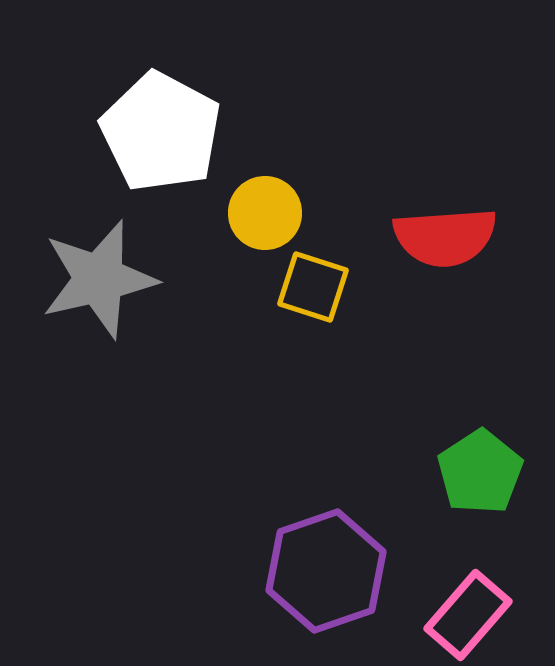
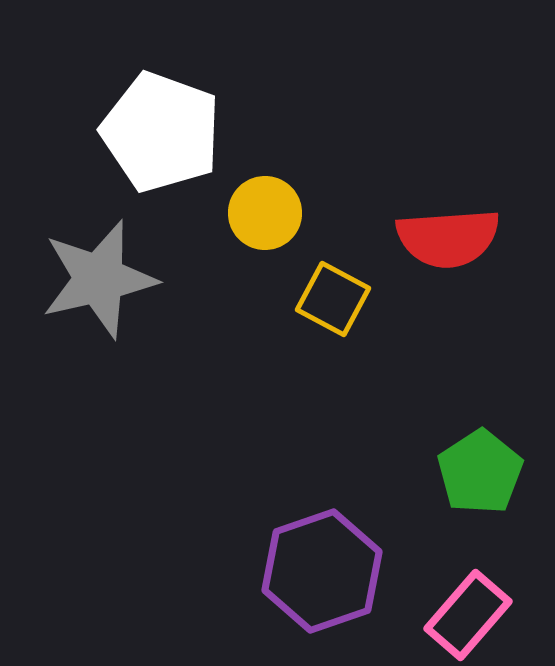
white pentagon: rotated 8 degrees counterclockwise
red semicircle: moved 3 px right, 1 px down
yellow square: moved 20 px right, 12 px down; rotated 10 degrees clockwise
purple hexagon: moved 4 px left
